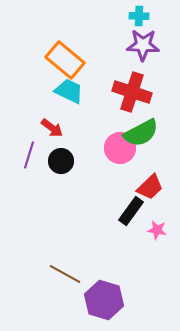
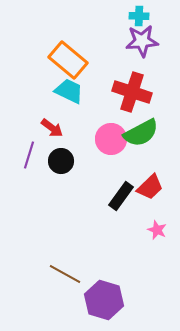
purple star: moved 1 px left, 4 px up; rotated 8 degrees counterclockwise
orange rectangle: moved 3 px right
pink circle: moved 9 px left, 9 px up
black rectangle: moved 10 px left, 15 px up
pink star: rotated 12 degrees clockwise
